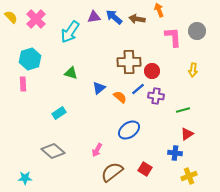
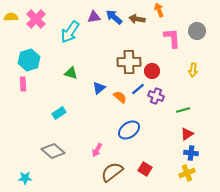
yellow semicircle: rotated 48 degrees counterclockwise
pink L-shape: moved 1 px left, 1 px down
cyan hexagon: moved 1 px left, 1 px down
purple cross: rotated 14 degrees clockwise
blue cross: moved 16 px right
yellow cross: moved 2 px left, 3 px up
